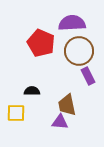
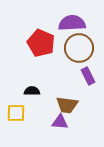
brown circle: moved 3 px up
brown trapezoid: rotated 70 degrees counterclockwise
